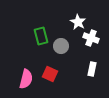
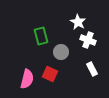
white cross: moved 3 px left, 2 px down
gray circle: moved 6 px down
white rectangle: rotated 40 degrees counterclockwise
pink semicircle: moved 1 px right
